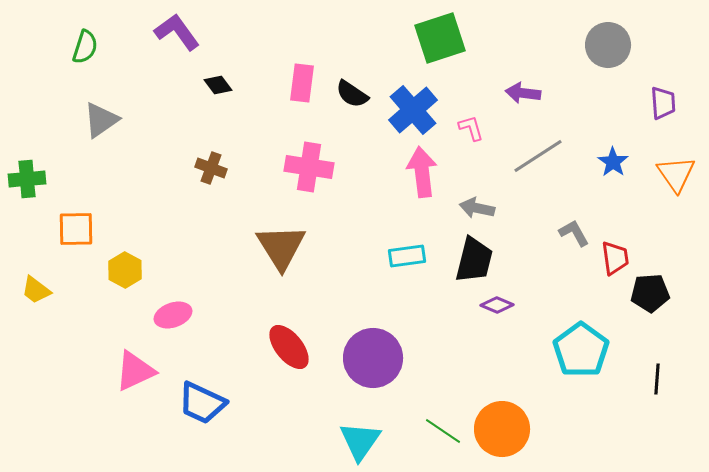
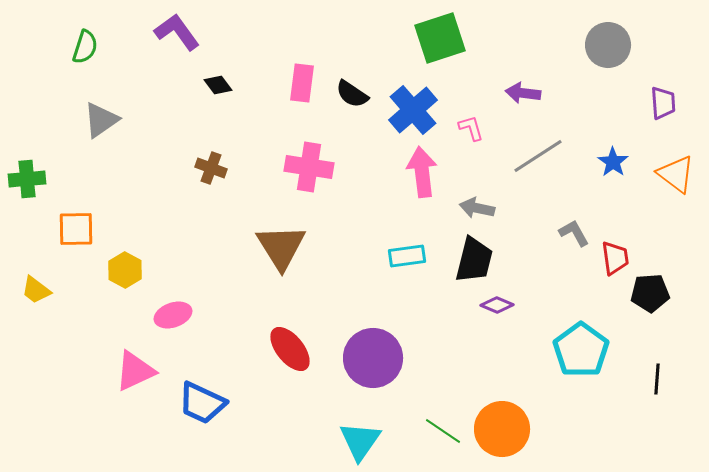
orange triangle: rotated 18 degrees counterclockwise
red ellipse: moved 1 px right, 2 px down
